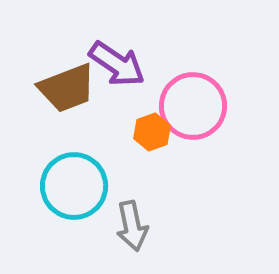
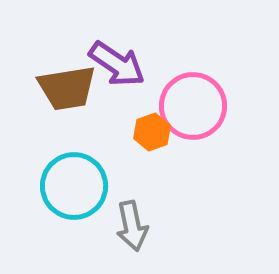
brown trapezoid: rotated 12 degrees clockwise
